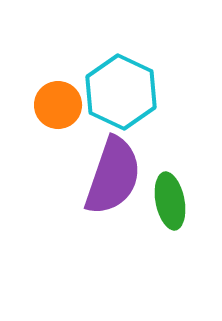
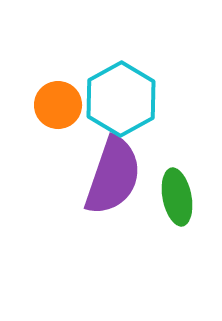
cyan hexagon: moved 7 px down; rotated 6 degrees clockwise
green ellipse: moved 7 px right, 4 px up
